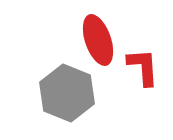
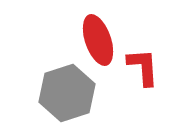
gray hexagon: rotated 20 degrees clockwise
